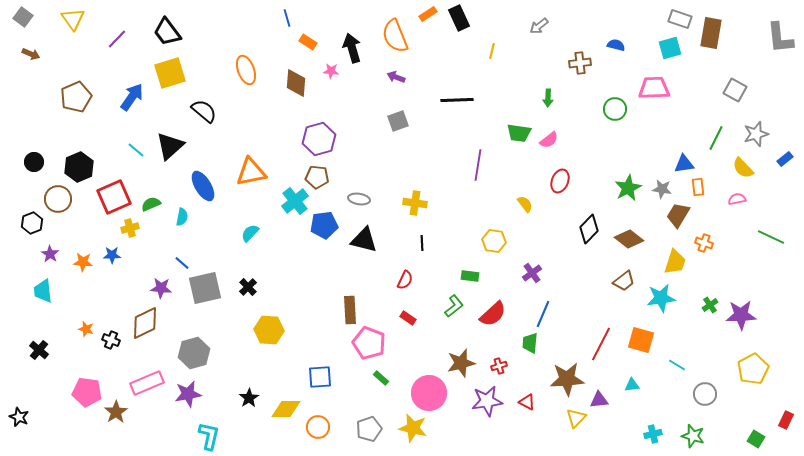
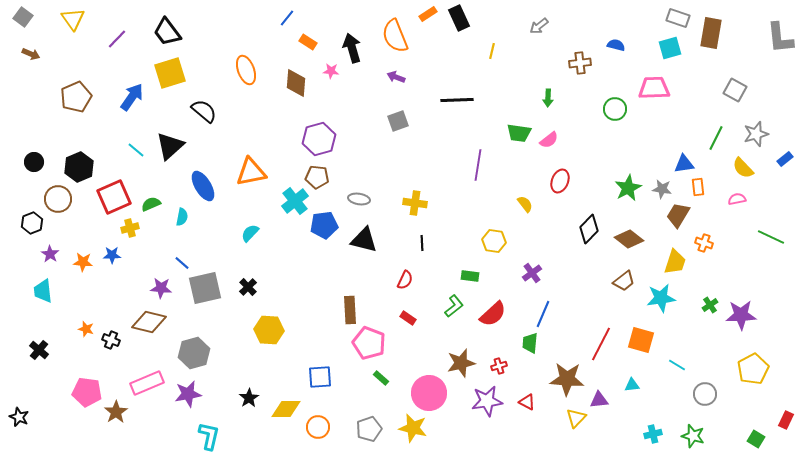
blue line at (287, 18): rotated 54 degrees clockwise
gray rectangle at (680, 19): moved 2 px left, 1 px up
brown diamond at (145, 323): moved 4 px right, 1 px up; rotated 40 degrees clockwise
brown star at (567, 379): rotated 8 degrees clockwise
